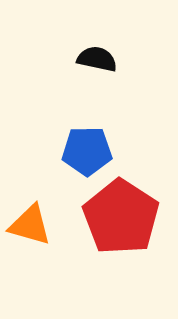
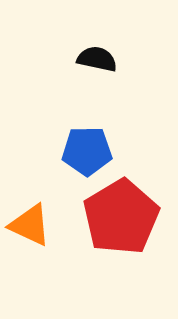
red pentagon: rotated 8 degrees clockwise
orange triangle: rotated 9 degrees clockwise
